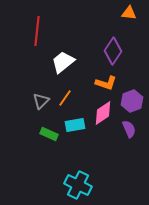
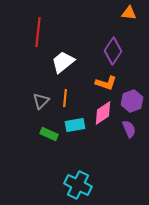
red line: moved 1 px right, 1 px down
orange line: rotated 30 degrees counterclockwise
